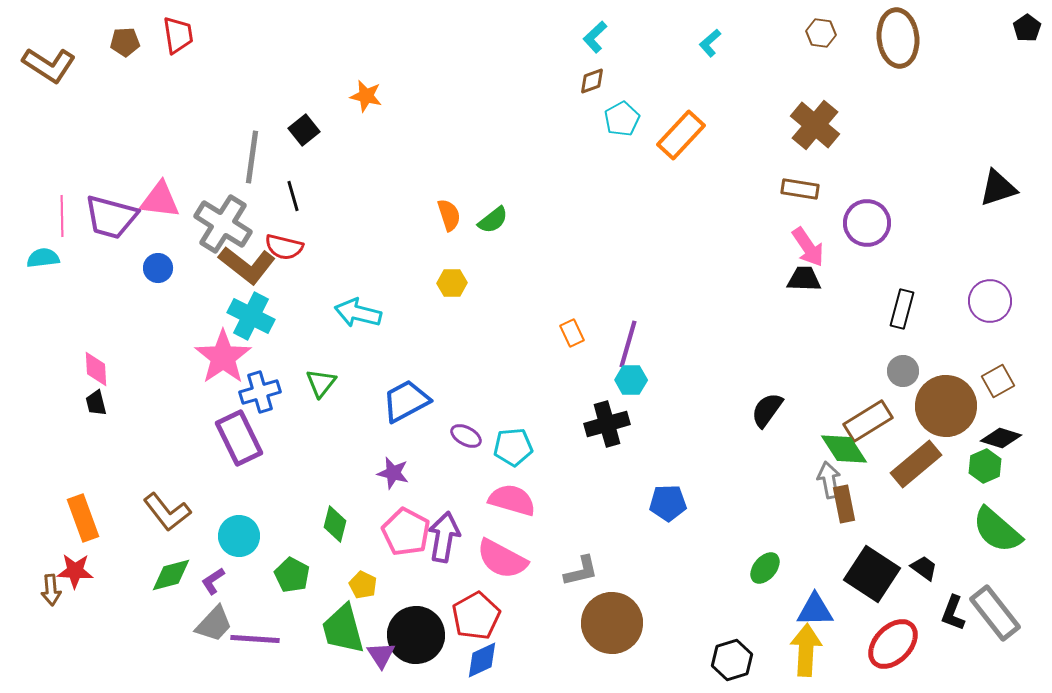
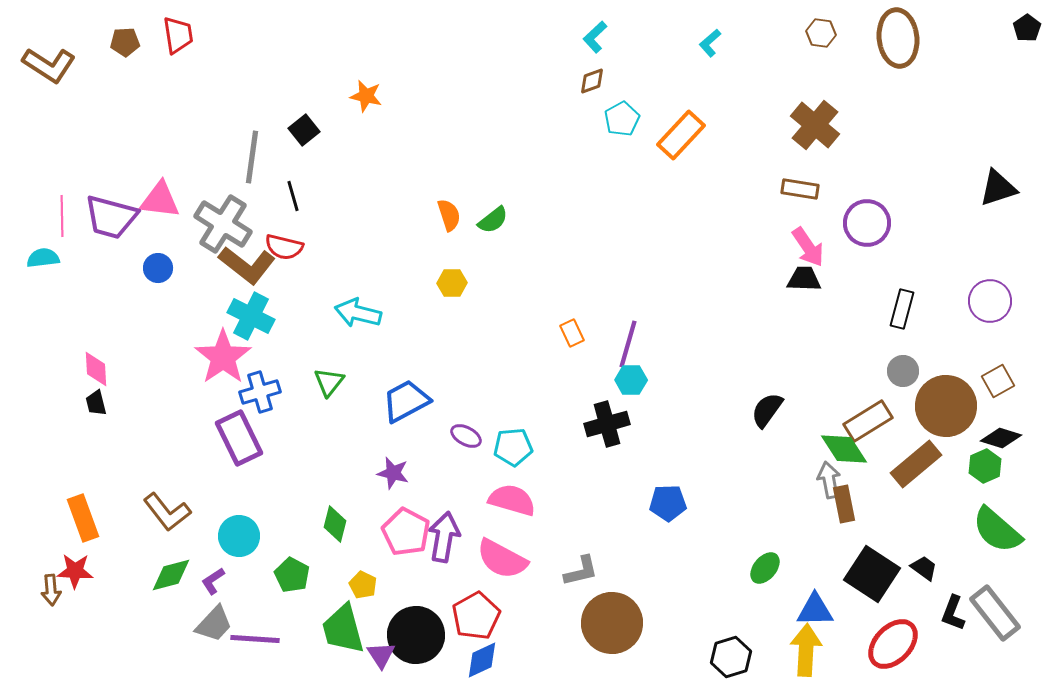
green triangle at (321, 383): moved 8 px right, 1 px up
black hexagon at (732, 660): moved 1 px left, 3 px up
